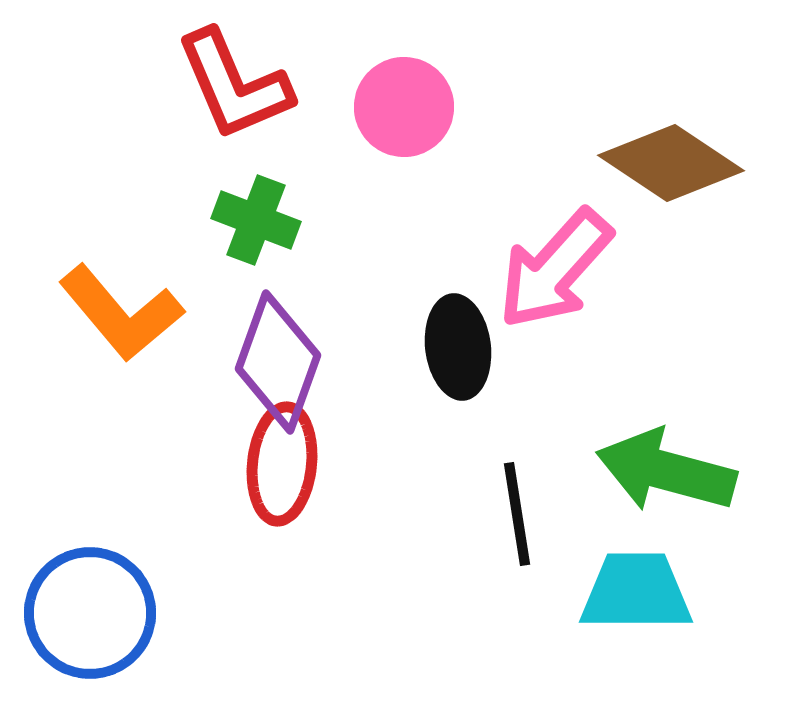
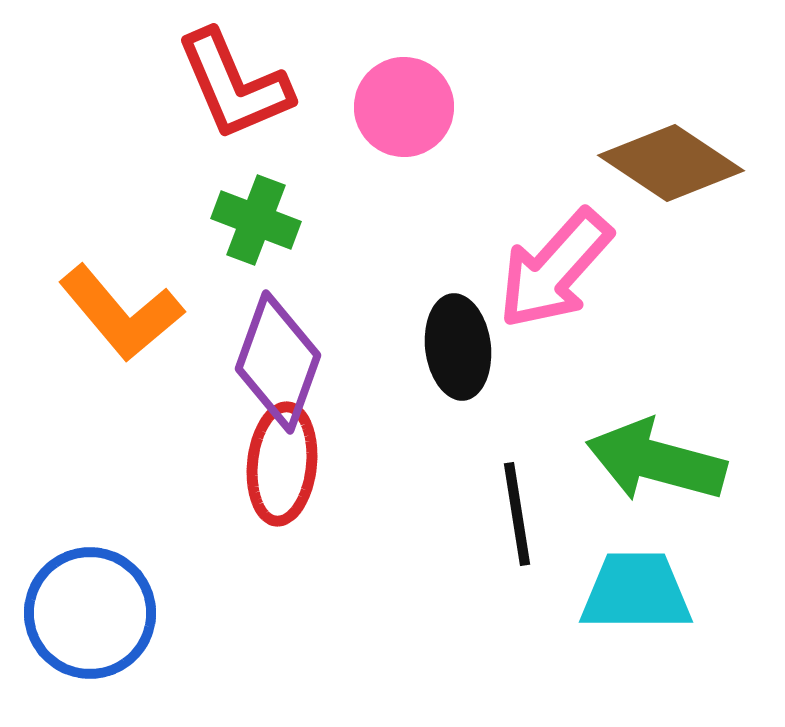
green arrow: moved 10 px left, 10 px up
